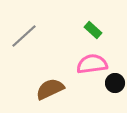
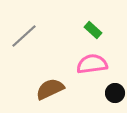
black circle: moved 10 px down
